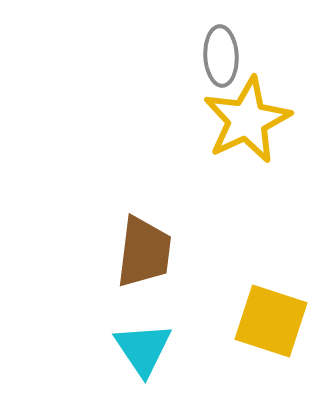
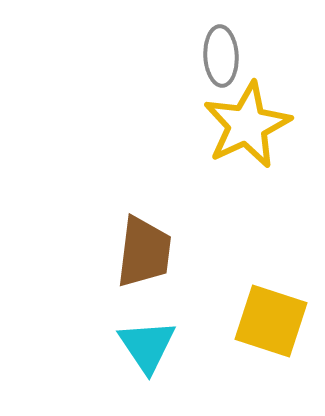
yellow star: moved 5 px down
cyan triangle: moved 4 px right, 3 px up
